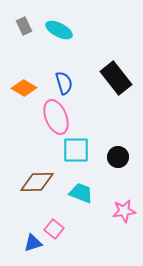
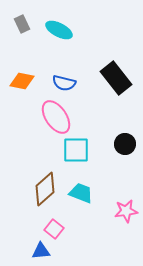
gray rectangle: moved 2 px left, 2 px up
blue semicircle: rotated 120 degrees clockwise
orange diamond: moved 2 px left, 7 px up; rotated 20 degrees counterclockwise
pink ellipse: rotated 12 degrees counterclockwise
black circle: moved 7 px right, 13 px up
brown diamond: moved 8 px right, 7 px down; rotated 40 degrees counterclockwise
pink star: moved 2 px right
blue triangle: moved 8 px right, 8 px down; rotated 12 degrees clockwise
